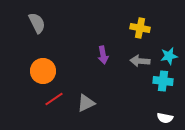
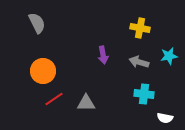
gray arrow: moved 1 px left, 1 px down; rotated 12 degrees clockwise
cyan cross: moved 19 px left, 13 px down
gray triangle: rotated 24 degrees clockwise
